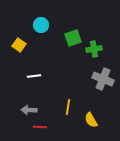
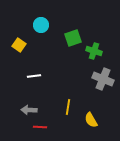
green cross: moved 2 px down; rotated 28 degrees clockwise
